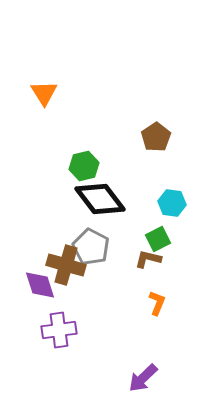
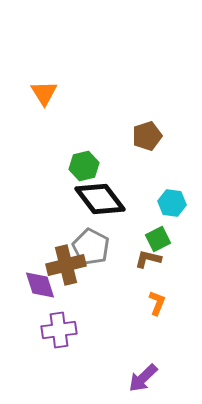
brown pentagon: moved 9 px left, 1 px up; rotated 16 degrees clockwise
brown cross: rotated 30 degrees counterclockwise
